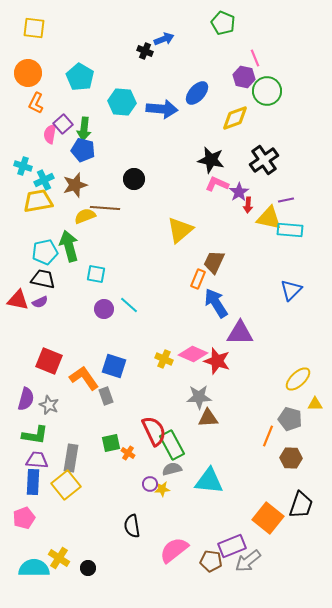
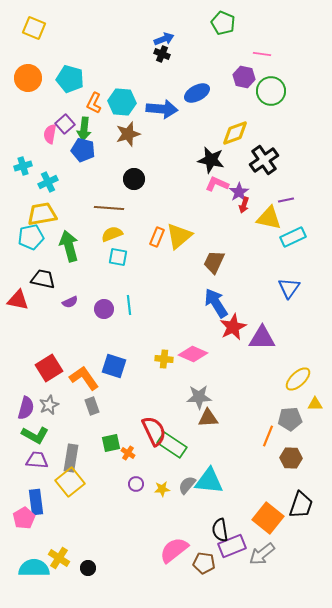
yellow square at (34, 28): rotated 15 degrees clockwise
black cross at (145, 51): moved 17 px right, 3 px down
pink line at (255, 58): moved 7 px right, 4 px up; rotated 60 degrees counterclockwise
orange circle at (28, 73): moved 5 px down
cyan pentagon at (80, 77): moved 10 px left, 2 px down; rotated 16 degrees counterclockwise
green circle at (267, 91): moved 4 px right
blue ellipse at (197, 93): rotated 20 degrees clockwise
orange L-shape at (36, 103): moved 58 px right
yellow diamond at (235, 118): moved 15 px down
purple square at (63, 124): moved 2 px right
cyan cross at (23, 166): rotated 36 degrees counterclockwise
cyan cross at (44, 180): moved 4 px right, 2 px down
brown star at (75, 185): moved 53 px right, 51 px up
yellow trapezoid at (38, 201): moved 4 px right, 13 px down
red arrow at (248, 205): moved 4 px left; rotated 14 degrees clockwise
brown line at (105, 208): moved 4 px right
yellow semicircle at (85, 216): moved 27 px right, 18 px down
yellow triangle at (180, 230): moved 1 px left, 6 px down
cyan rectangle at (290, 230): moved 3 px right, 7 px down; rotated 30 degrees counterclockwise
cyan pentagon at (45, 252): moved 14 px left, 15 px up
cyan square at (96, 274): moved 22 px right, 17 px up
orange rectangle at (198, 279): moved 41 px left, 42 px up
blue triangle at (291, 290): moved 2 px left, 2 px up; rotated 10 degrees counterclockwise
purple semicircle at (40, 302): moved 30 px right
cyan line at (129, 305): rotated 42 degrees clockwise
purple triangle at (240, 333): moved 22 px right, 5 px down
yellow cross at (164, 359): rotated 18 degrees counterclockwise
red square at (49, 361): moved 7 px down; rotated 36 degrees clockwise
red star at (217, 361): moved 16 px right, 34 px up; rotated 28 degrees clockwise
gray rectangle at (106, 396): moved 14 px left, 10 px down
purple semicircle at (26, 399): moved 9 px down
gray star at (49, 405): rotated 24 degrees clockwise
gray pentagon at (290, 419): rotated 20 degrees counterclockwise
green L-shape at (35, 435): rotated 20 degrees clockwise
green rectangle at (172, 445): rotated 28 degrees counterclockwise
gray semicircle at (172, 469): moved 15 px right, 16 px down; rotated 36 degrees counterclockwise
blue rectangle at (33, 482): moved 3 px right, 20 px down; rotated 10 degrees counterclockwise
purple circle at (150, 484): moved 14 px left
yellow square at (66, 485): moved 4 px right, 3 px up
pink pentagon at (24, 518): rotated 10 degrees counterclockwise
black semicircle at (132, 526): moved 88 px right, 4 px down
brown pentagon at (211, 561): moved 7 px left, 2 px down
gray arrow at (248, 561): moved 14 px right, 7 px up
